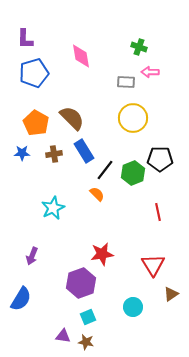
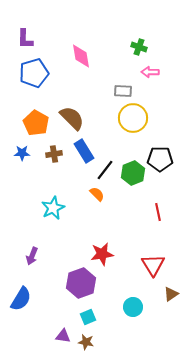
gray rectangle: moved 3 px left, 9 px down
